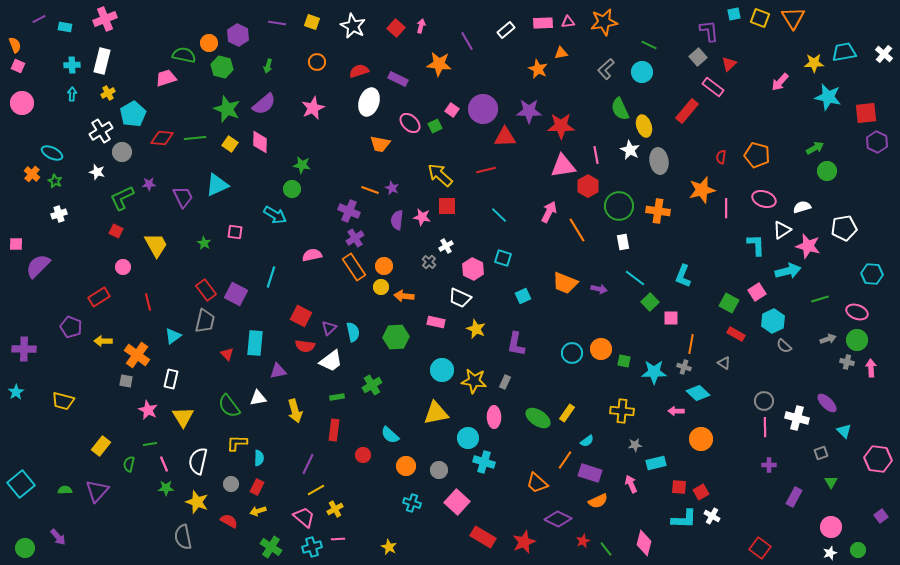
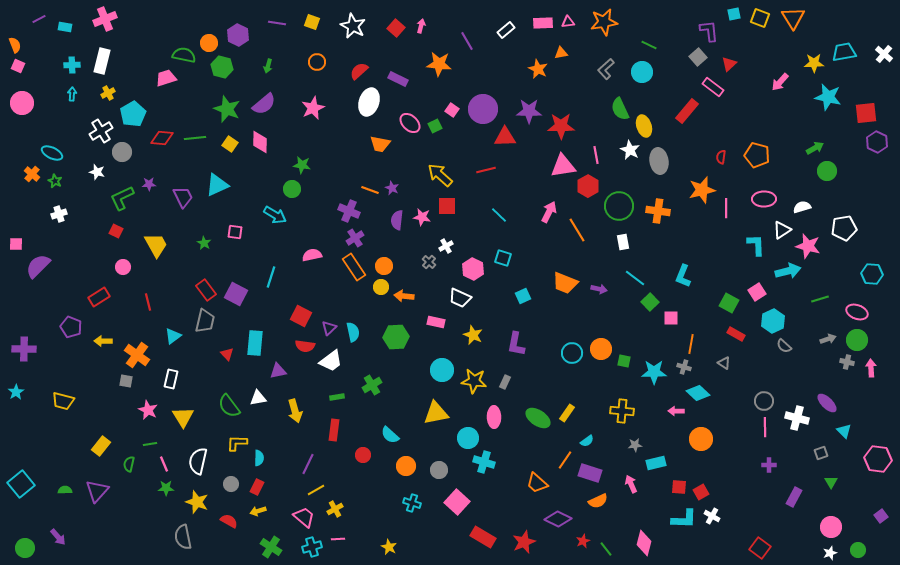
red semicircle at (359, 71): rotated 24 degrees counterclockwise
pink ellipse at (764, 199): rotated 20 degrees counterclockwise
yellow star at (476, 329): moved 3 px left, 6 px down
